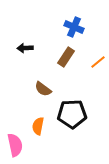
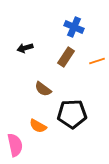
black arrow: rotated 14 degrees counterclockwise
orange line: moved 1 px left, 1 px up; rotated 21 degrees clockwise
orange semicircle: rotated 72 degrees counterclockwise
